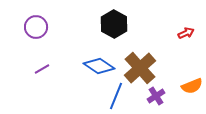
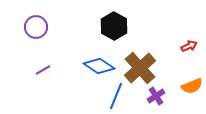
black hexagon: moved 2 px down
red arrow: moved 3 px right, 13 px down
purple line: moved 1 px right, 1 px down
